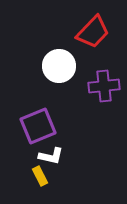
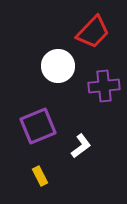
white circle: moved 1 px left
white L-shape: moved 30 px right, 10 px up; rotated 50 degrees counterclockwise
